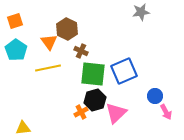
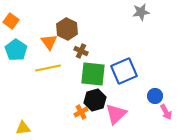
orange square: moved 4 px left; rotated 35 degrees counterclockwise
pink triangle: moved 1 px down
